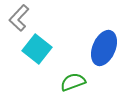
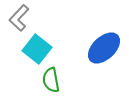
blue ellipse: rotated 24 degrees clockwise
green semicircle: moved 22 px left, 2 px up; rotated 80 degrees counterclockwise
